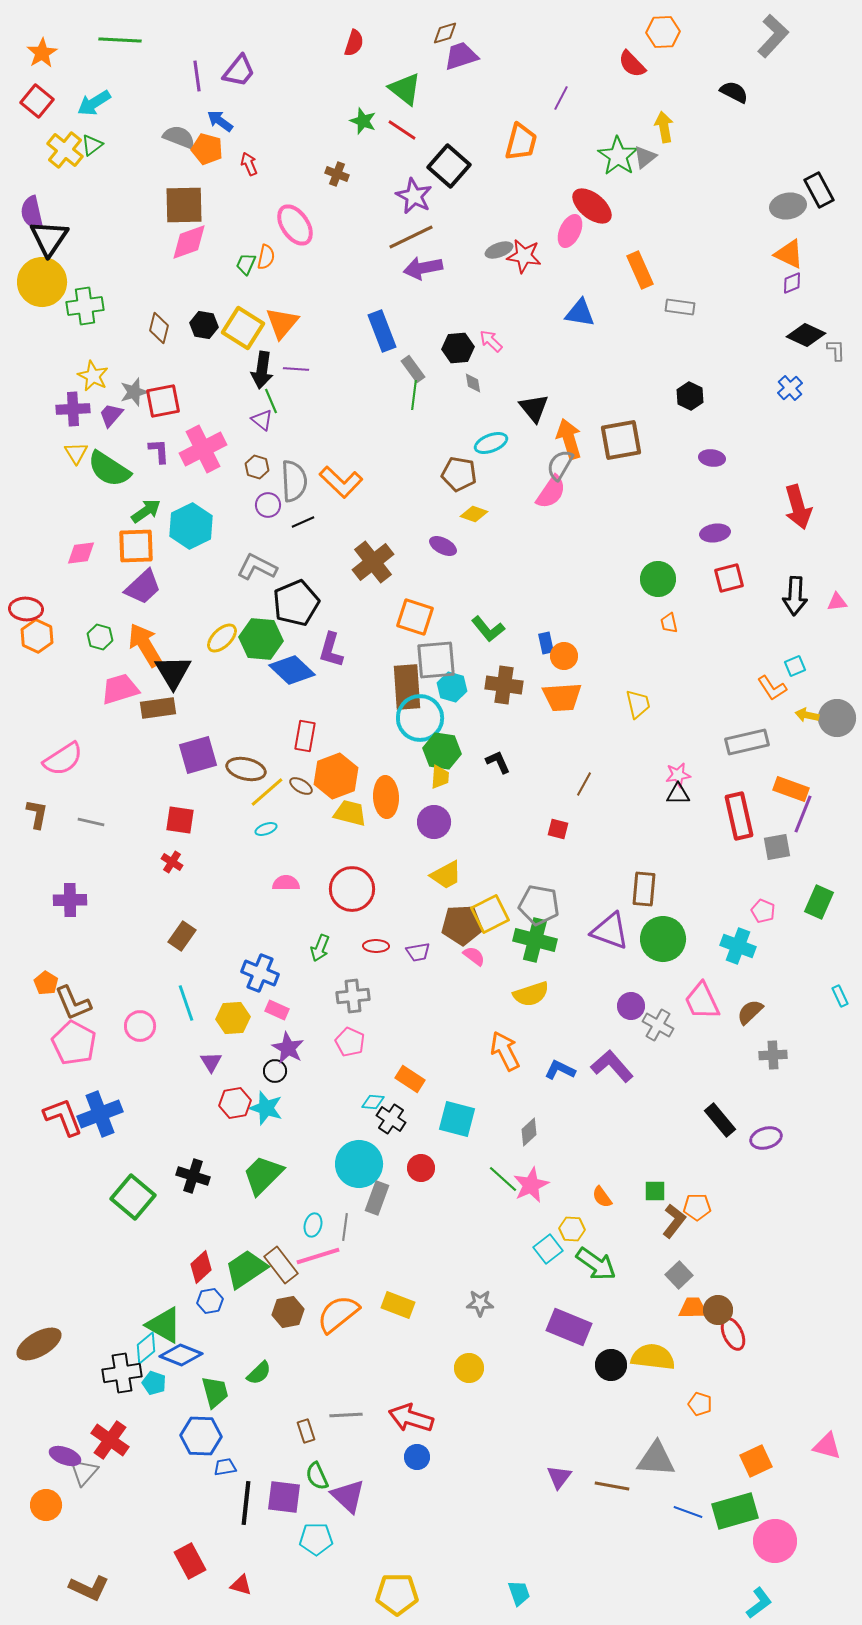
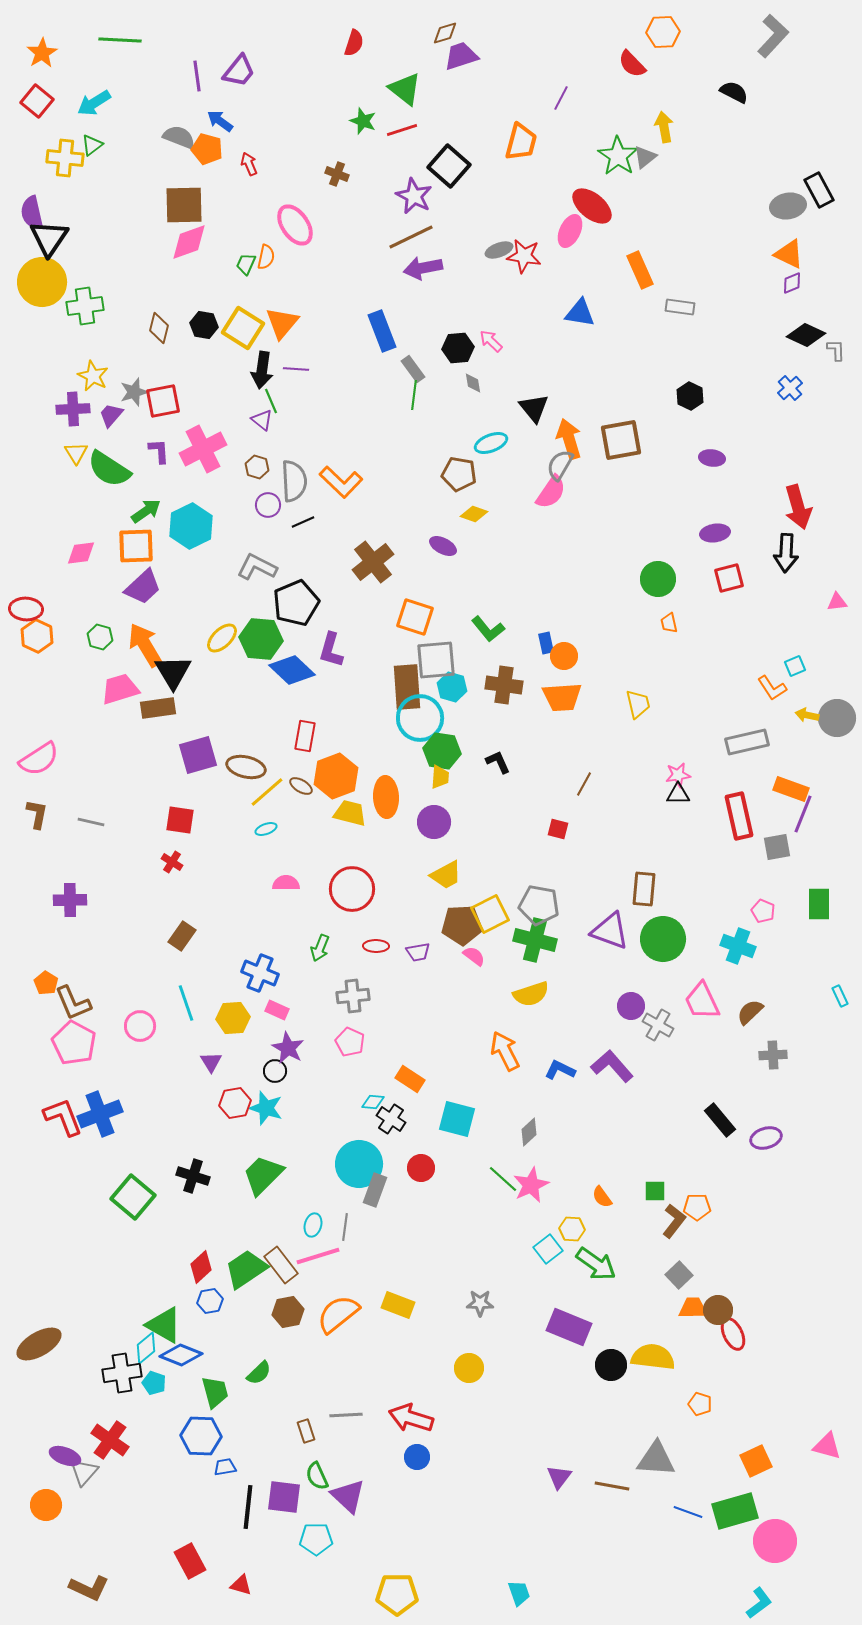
red line at (402, 130): rotated 52 degrees counterclockwise
yellow cross at (65, 150): moved 8 px down; rotated 33 degrees counterclockwise
black arrow at (795, 596): moved 9 px left, 43 px up
pink semicircle at (63, 759): moved 24 px left
brown ellipse at (246, 769): moved 2 px up
green rectangle at (819, 902): moved 2 px down; rotated 24 degrees counterclockwise
gray rectangle at (377, 1198): moved 2 px left, 8 px up
black line at (246, 1503): moved 2 px right, 4 px down
